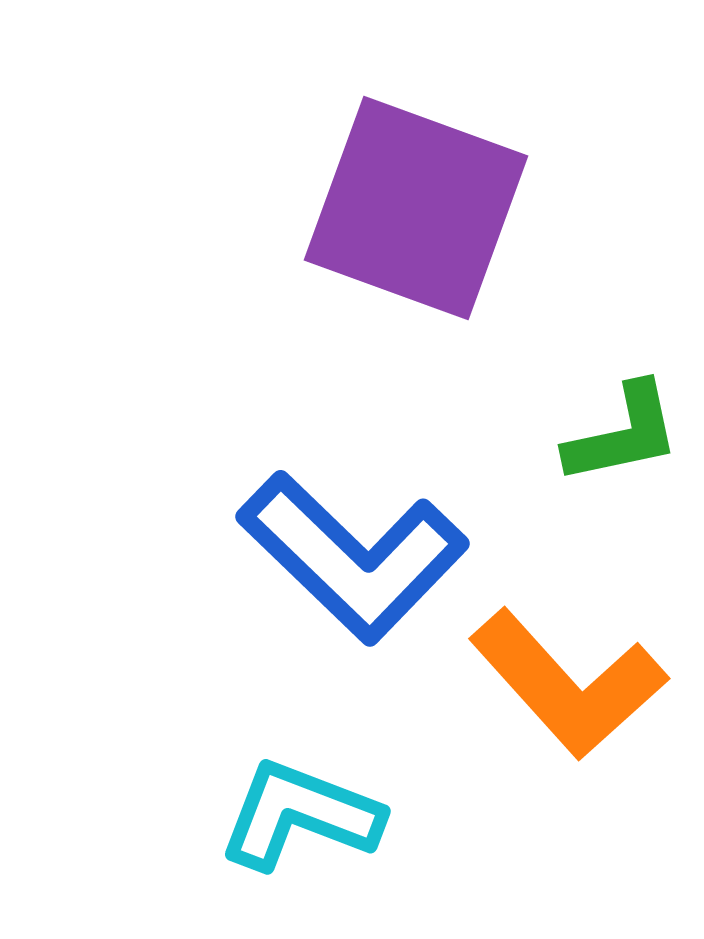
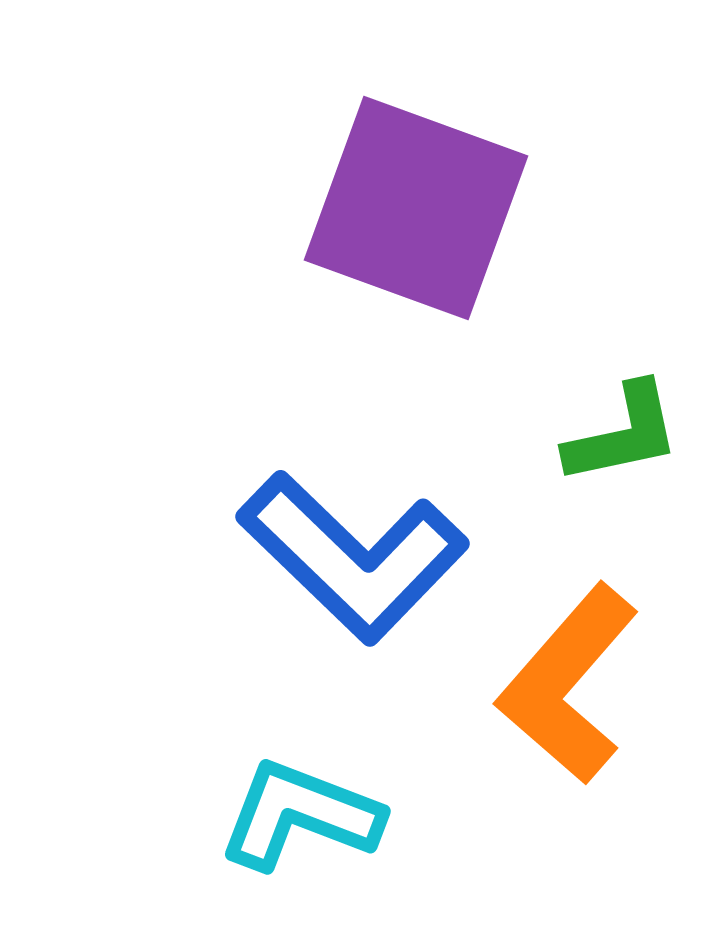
orange L-shape: rotated 83 degrees clockwise
